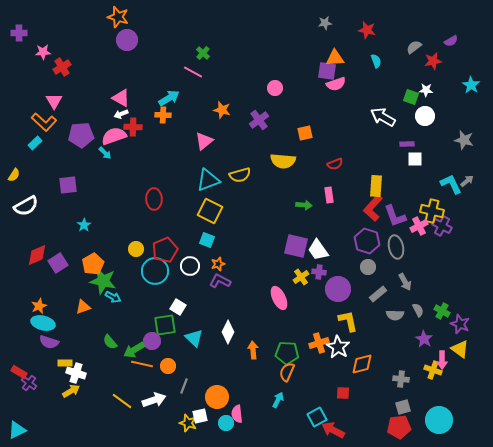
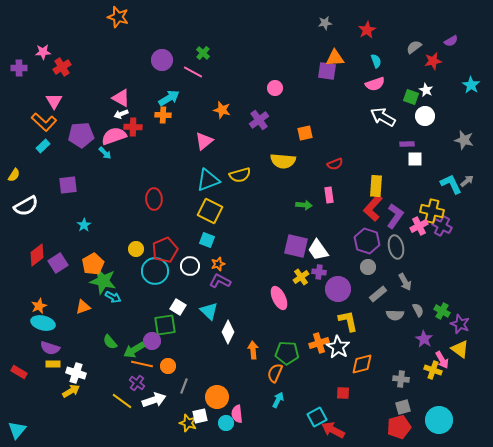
red star at (367, 30): rotated 30 degrees clockwise
purple cross at (19, 33): moved 35 px down
purple circle at (127, 40): moved 35 px right, 20 px down
pink semicircle at (336, 84): moved 39 px right
white star at (426, 90): rotated 24 degrees clockwise
cyan rectangle at (35, 143): moved 8 px right, 3 px down
purple L-shape at (395, 216): rotated 125 degrees counterclockwise
red diamond at (37, 255): rotated 15 degrees counterclockwise
cyan triangle at (194, 338): moved 15 px right, 27 px up
purple semicircle at (49, 342): moved 1 px right, 6 px down
pink arrow at (442, 360): rotated 30 degrees counterclockwise
yellow rectangle at (65, 363): moved 12 px left, 1 px down
orange semicircle at (287, 372): moved 12 px left, 1 px down
purple cross at (29, 383): moved 108 px right
red pentagon at (399, 427): rotated 10 degrees counterclockwise
cyan triangle at (17, 430): rotated 24 degrees counterclockwise
